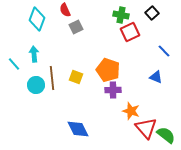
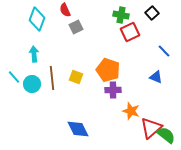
cyan line: moved 13 px down
cyan circle: moved 4 px left, 1 px up
red triangle: moved 5 px right; rotated 30 degrees clockwise
